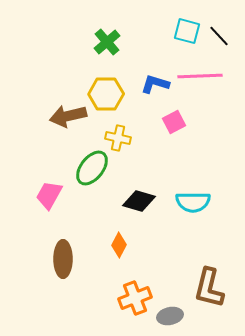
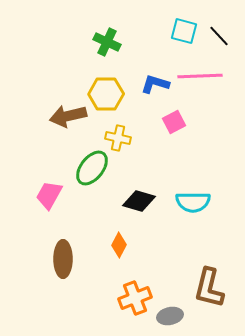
cyan square: moved 3 px left
green cross: rotated 24 degrees counterclockwise
